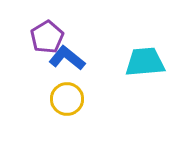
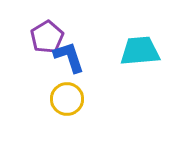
blue L-shape: moved 2 px right, 1 px up; rotated 33 degrees clockwise
cyan trapezoid: moved 5 px left, 11 px up
